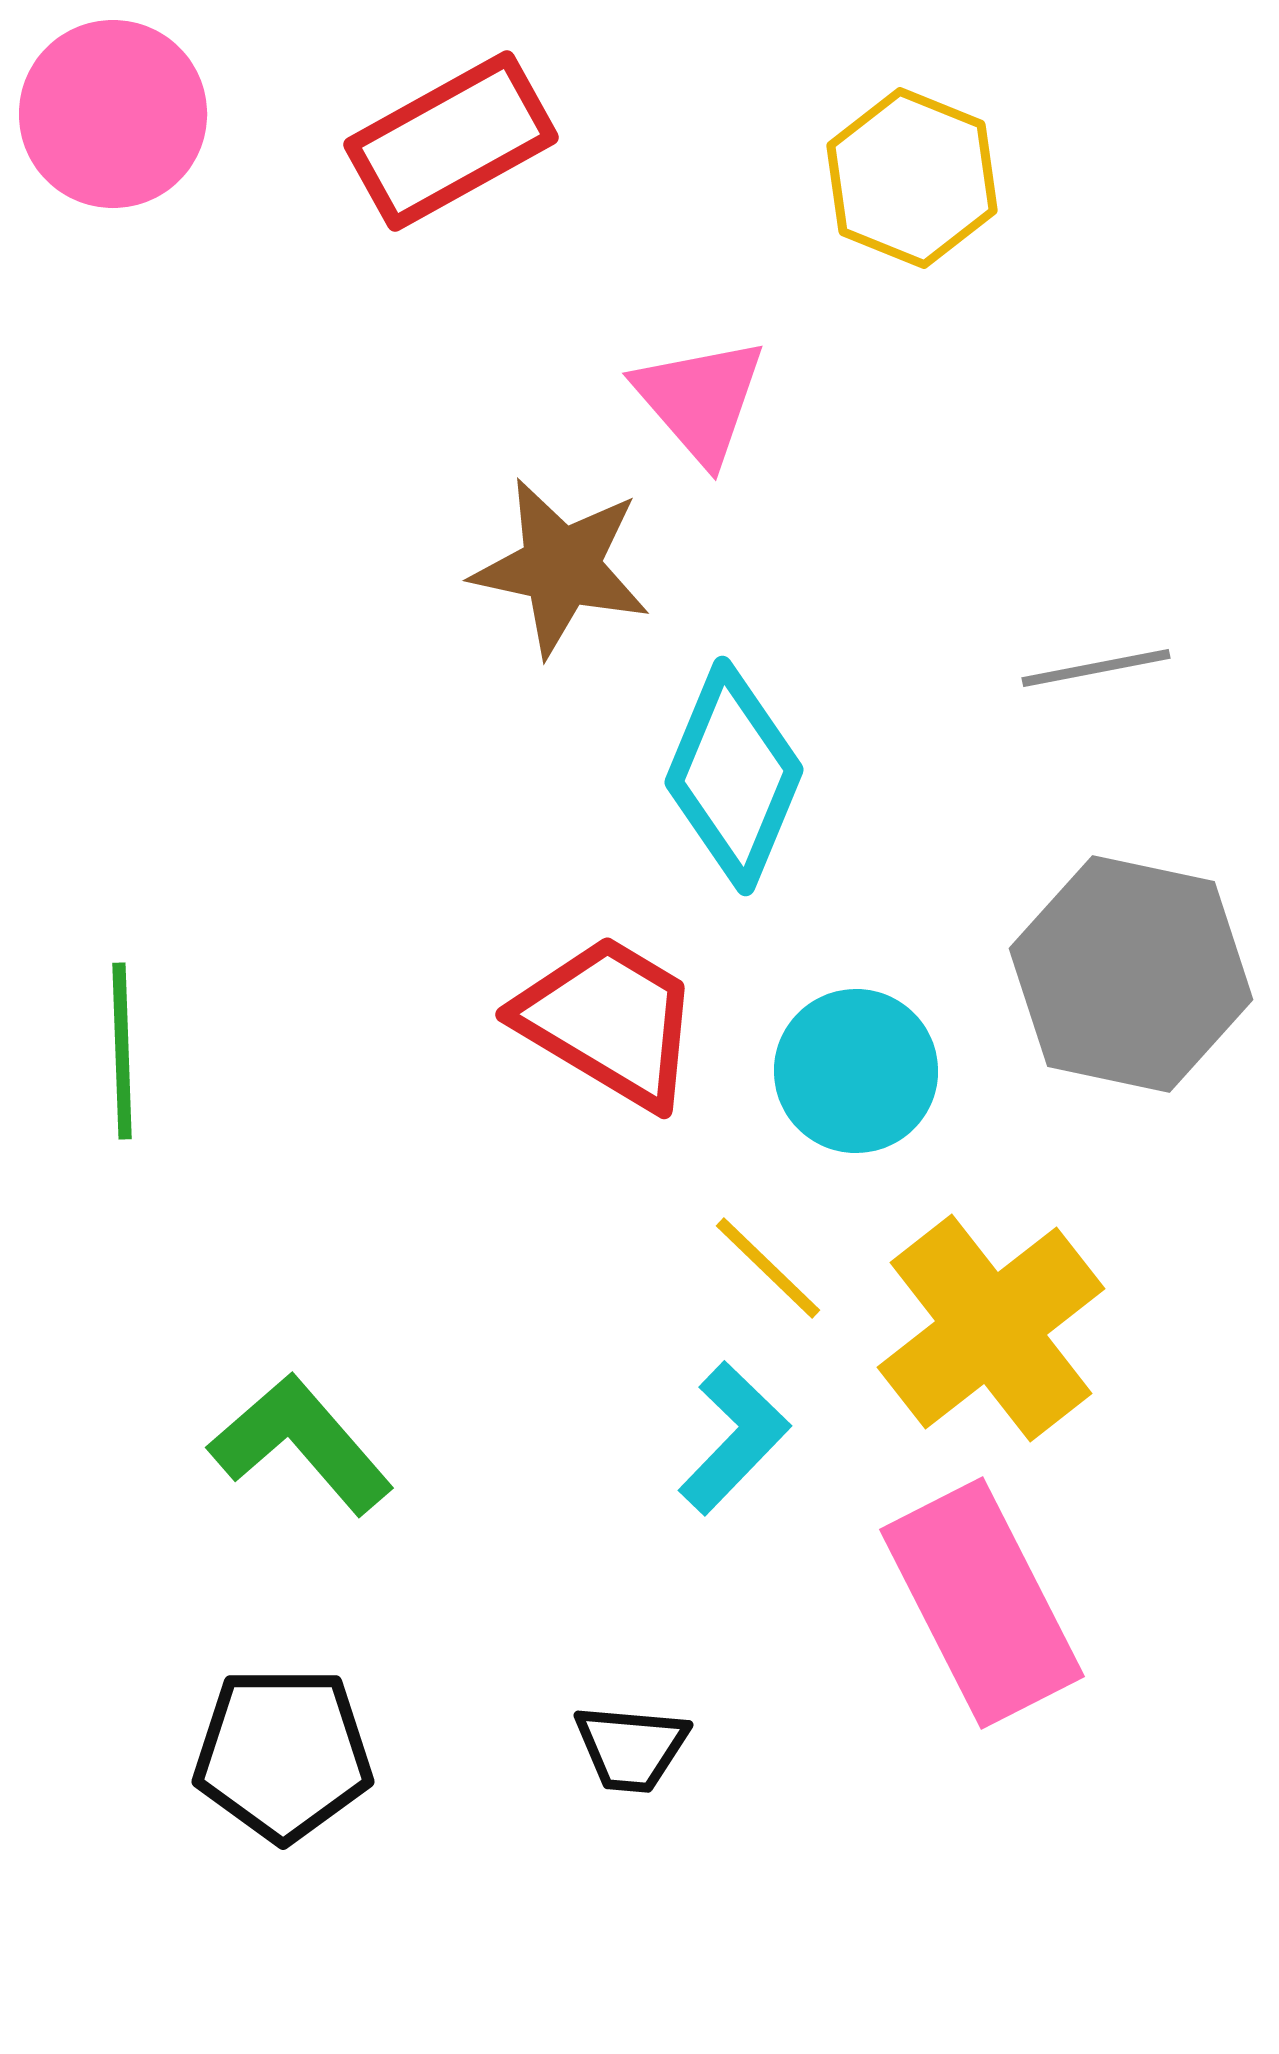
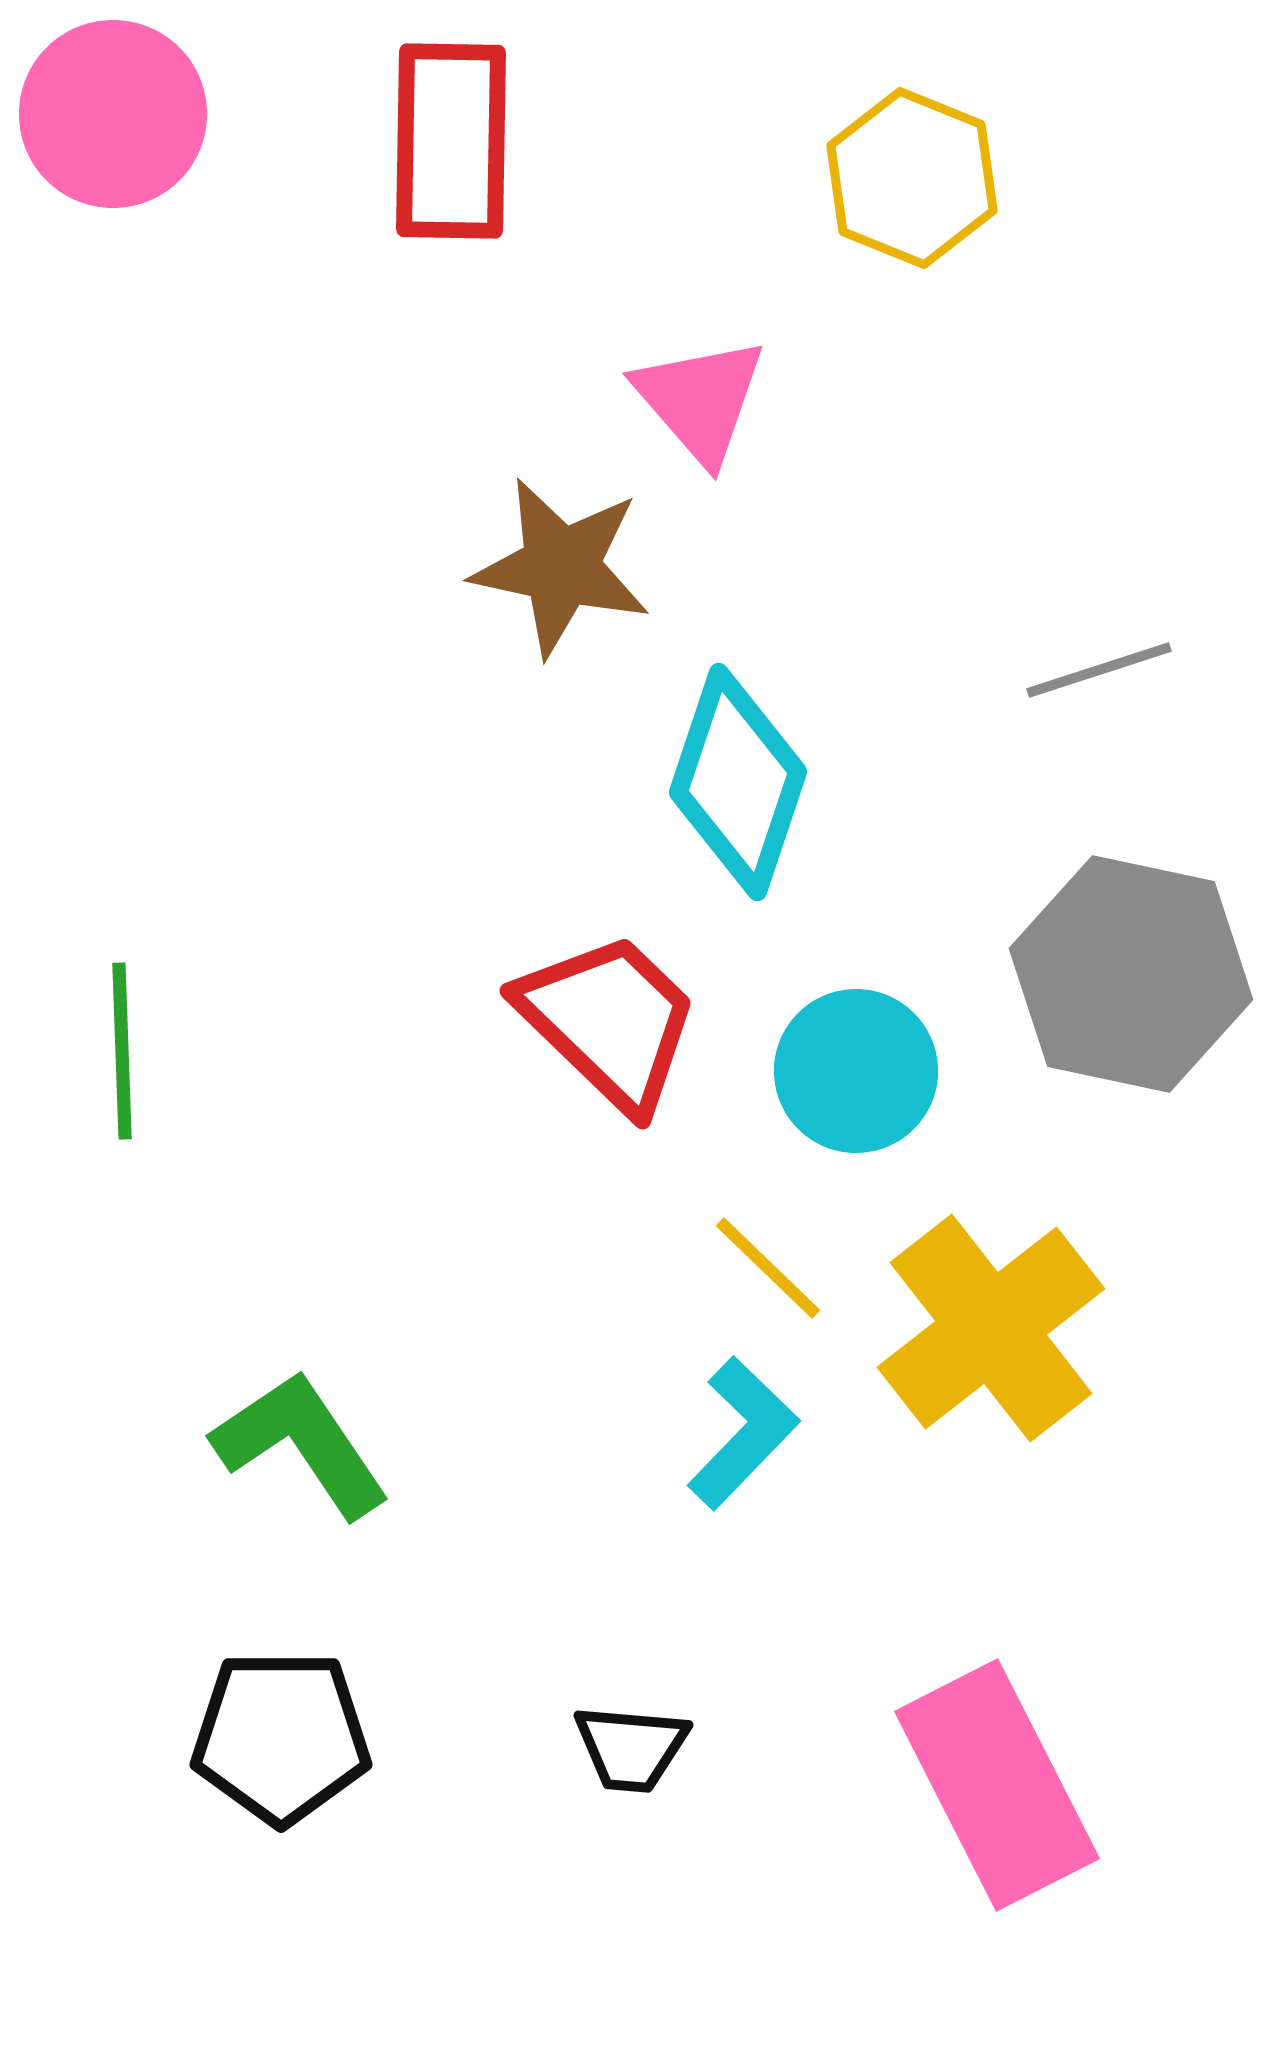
red rectangle: rotated 60 degrees counterclockwise
gray line: moved 3 px right, 2 px down; rotated 7 degrees counterclockwise
cyan diamond: moved 4 px right, 6 px down; rotated 4 degrees counterclockwise
red trapezoid: rotated 13 degrees clockwise
cyan L-shape: moved 9 px right, 5 px up
green L-shape: rotated 7 degrees clockwise
pink rectangle: moved 15 px right, 182 px down
black pentagon: moved 2 px left, 17 px up
